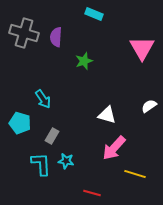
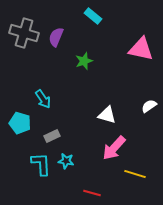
cyan rectangle: moved 1 px left, 2 px down; rotated 18 degrees clockwise
purple semicircle: rotated 18 degrees clockwise
pink triangle: moved 1 px left, 1 px down; rotated 48 degrees counterclockwise
gray rectangle: rotated 35 degrees clockwise
